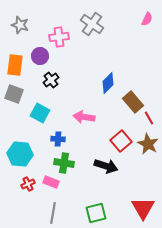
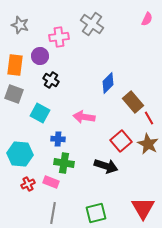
black cross: rotated 21 degrees counterclockwise
